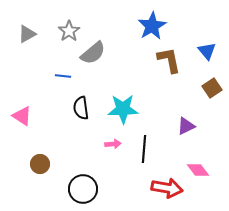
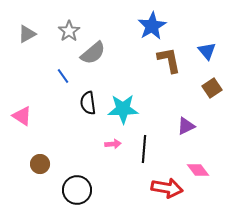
blue line: rotated 49 degrees clockwise
black semicircle: moved 7 px right, 5 px up
black circle: moved 6 px left, 1 px down
